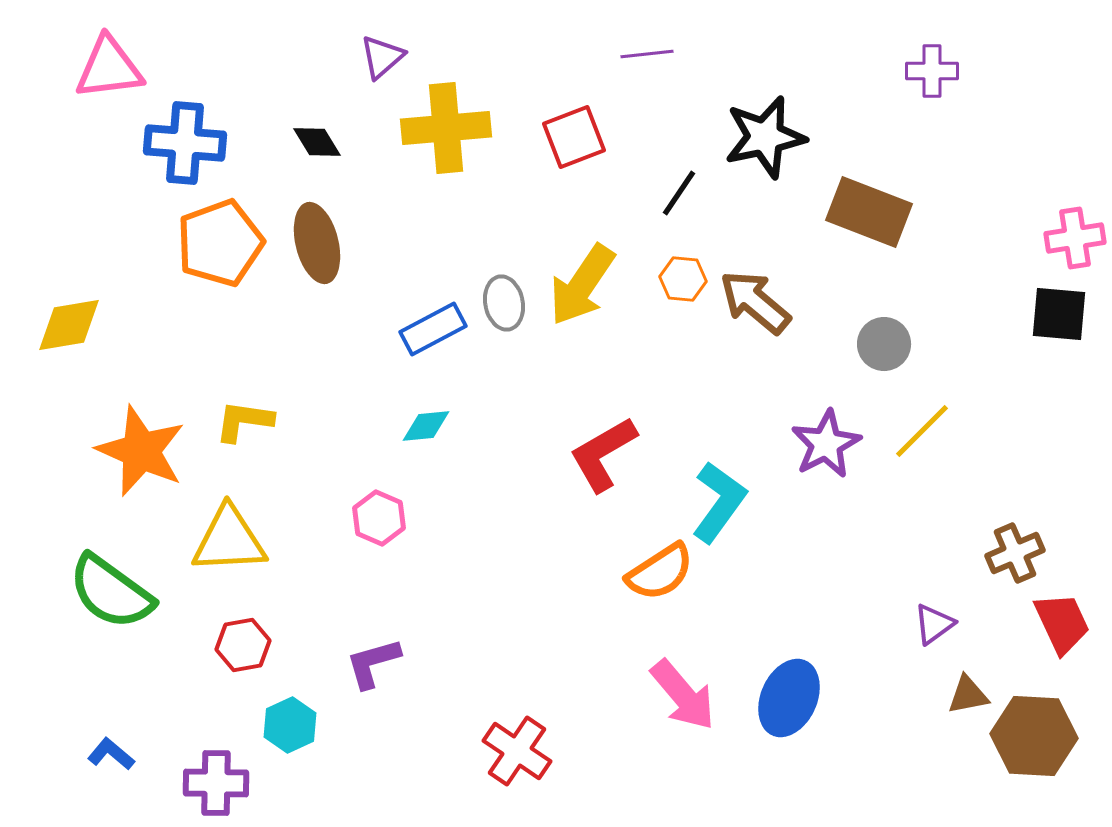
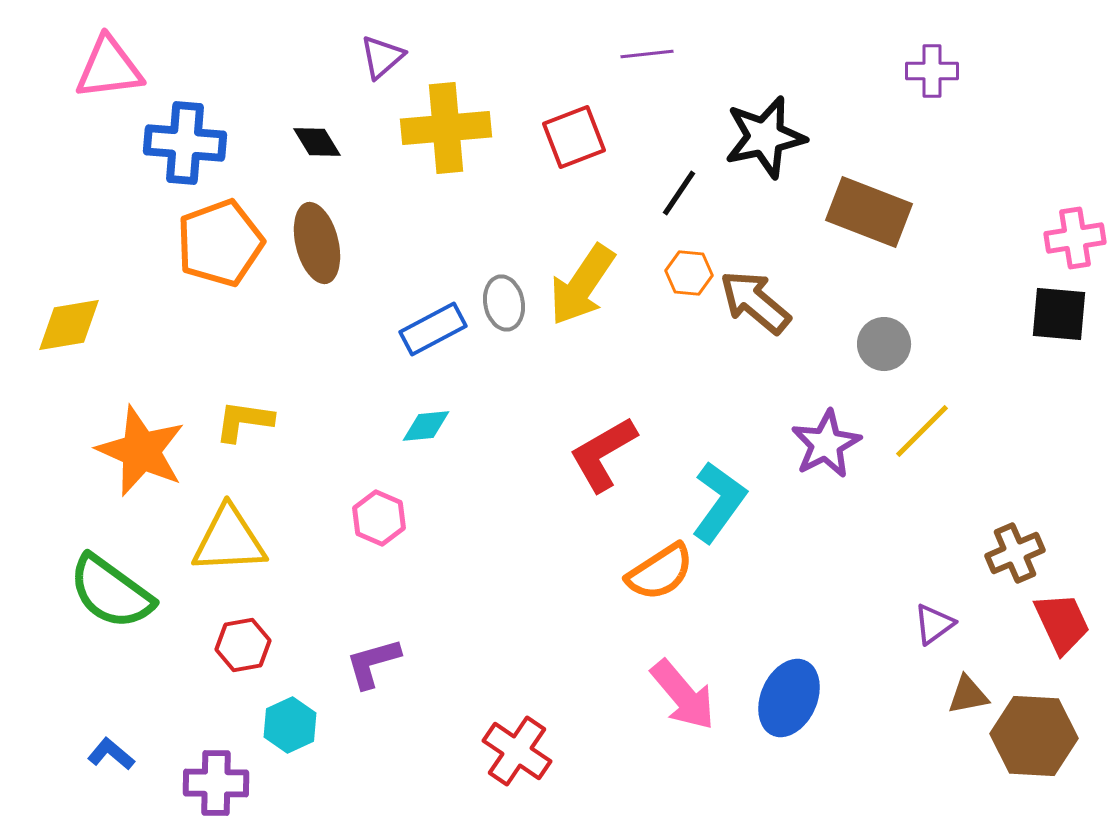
orange hexagon at (683, 279): moved 6 px right, 6 px up
